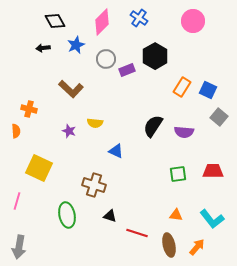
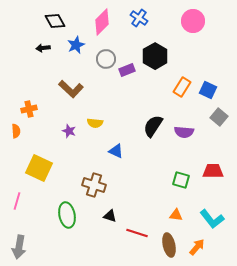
orange cross: rotated 28 degrees counterclockwise
green square: moved 3 px right, 6 px down; rotated 24 degrees clockwise
